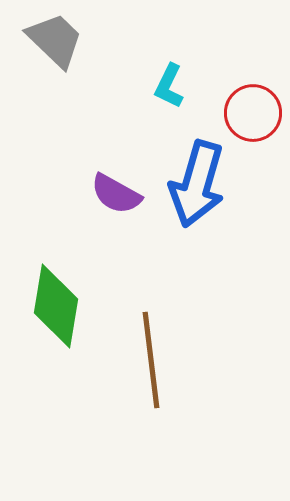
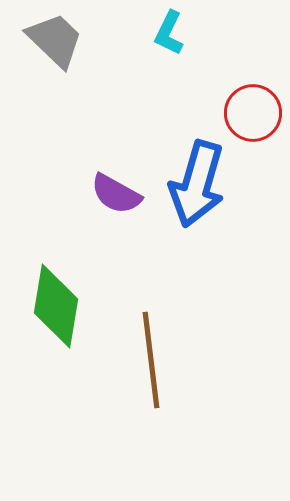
cyan L-shape: moved 53 px up
